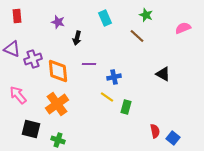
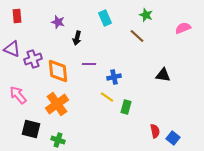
black triangle: moved 1 px down; rotated 21 degrees counterclockwise
